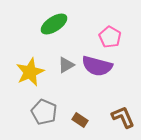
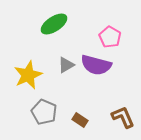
purple semicircle: moved 1 px left, 1 px up
yellow star: moved 2 px left, 3 px down
